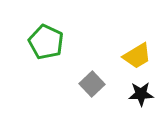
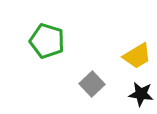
green pentagon: moved 1 px right, 1 px up; rotated 8 degrees counterclockwise
black star: rotated 10 degrees clockwise
